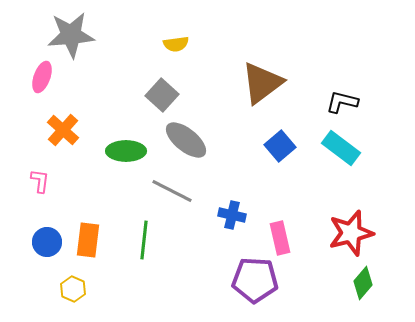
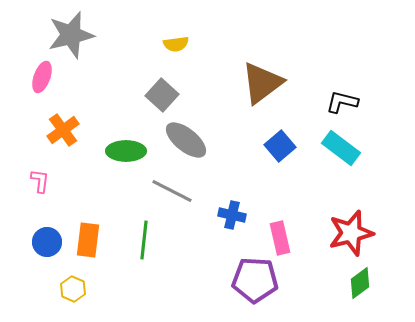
gray star: rotated 9 degrees counterclockwise
orange cross: rotated 12 degrees clockwise
green diamond: moved 3 px left; rotated 12 degrees clockwise
